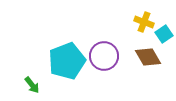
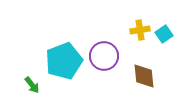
yellow cross: moved 4 px left, 8 px down; rotated 30 degrees counterclockwise
brown diamond: moved 4 px left, 19 px down; rotated 24 degrees clockwise
cyan pentagon: moved 3 px left
